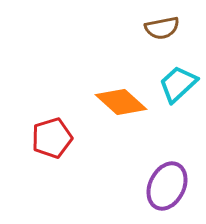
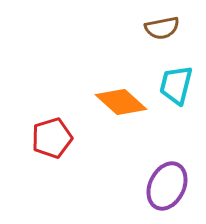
cyan trapezoid: moved 2 px left, 1 px down; rotated 33 degrees counterclockwise
